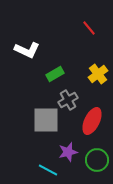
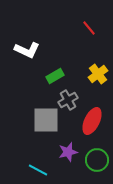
green rectangle: moved 2 px down
cyan line: moved 10 px left
